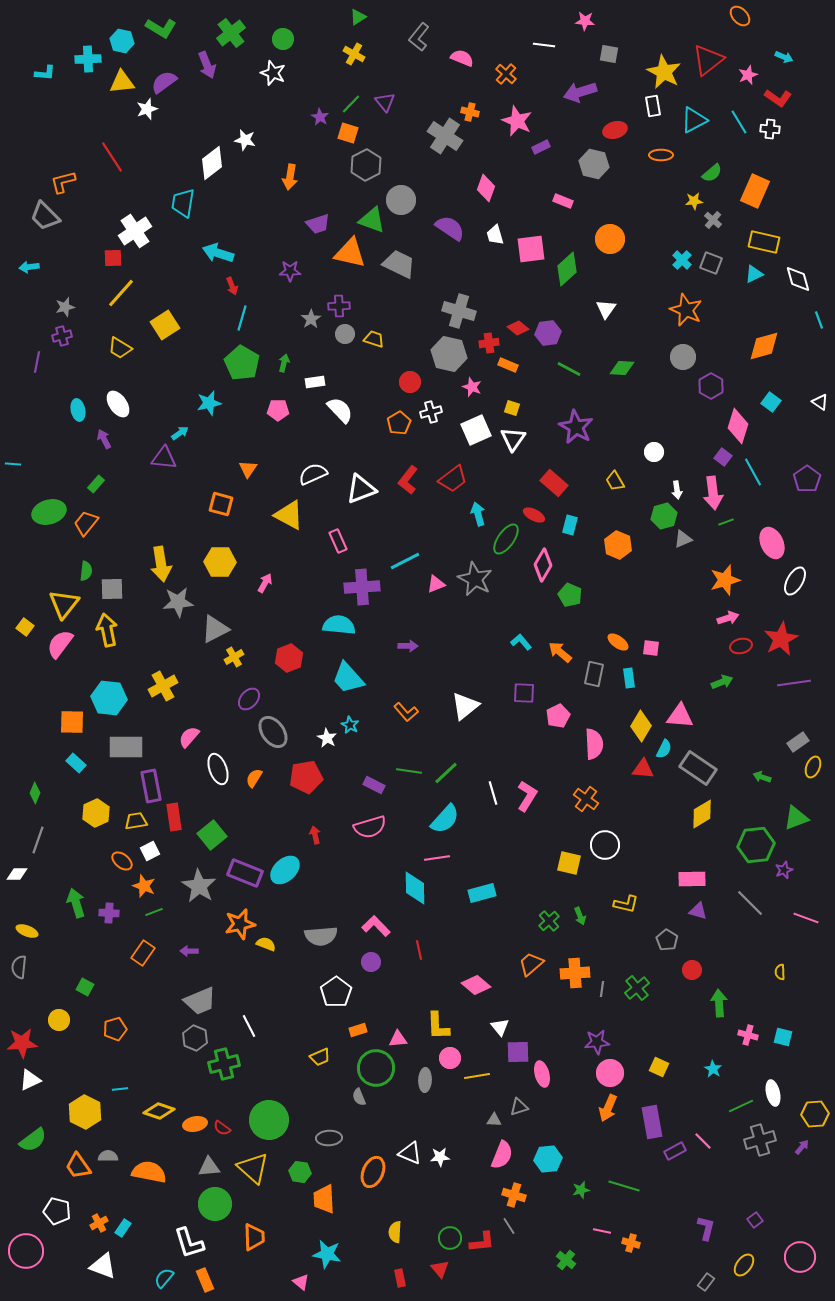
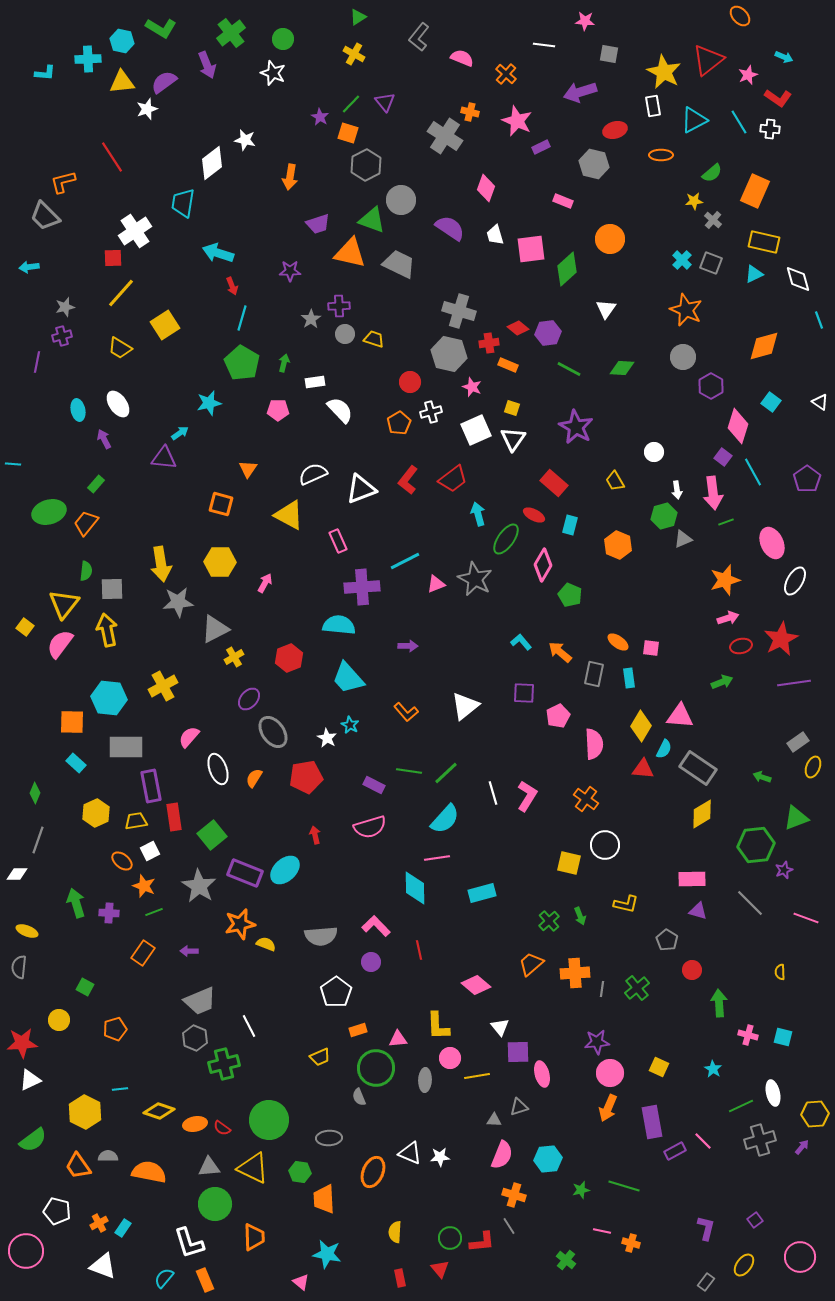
yellow triangle at (253, 1168): rotated 16 degrees counterclockwise
